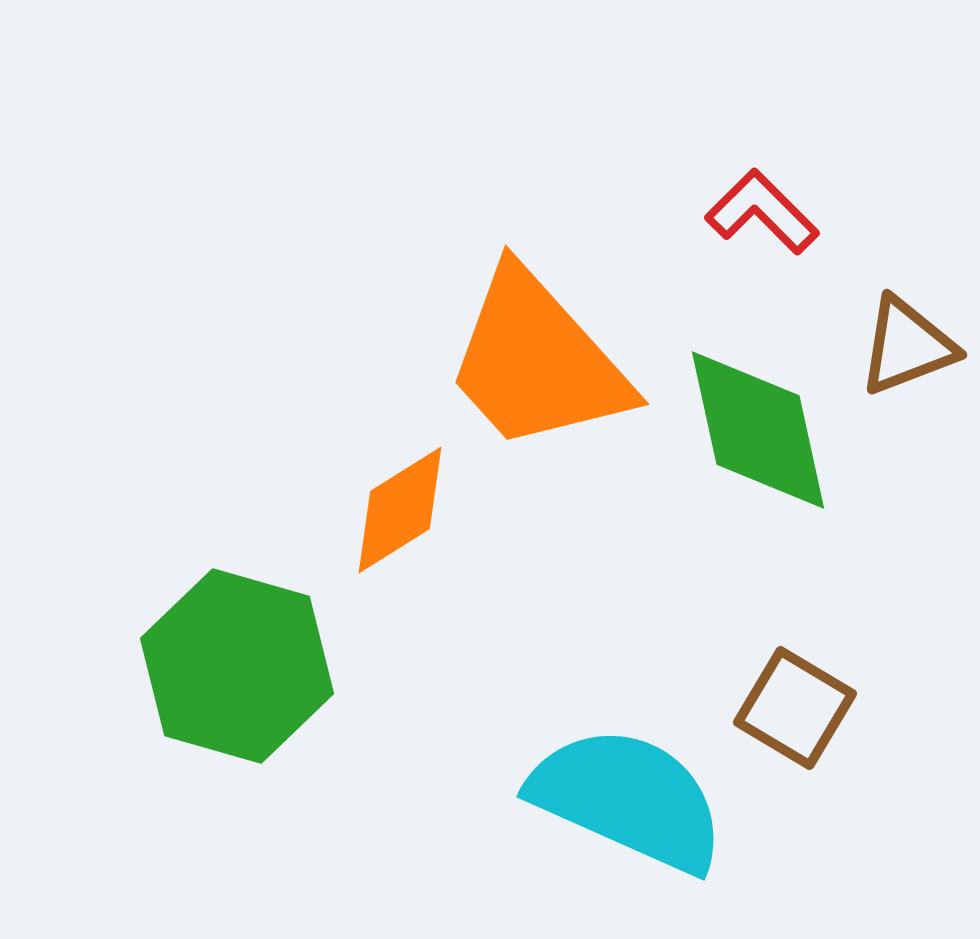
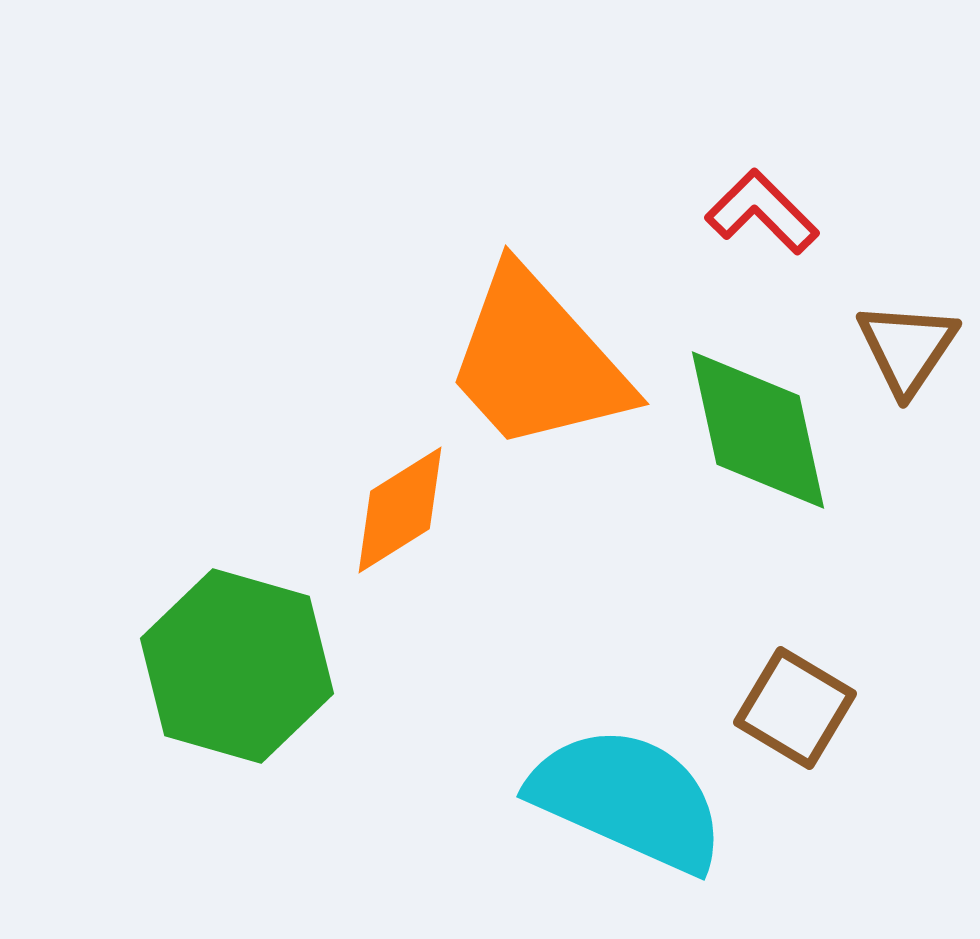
brown triangle: moved 2 px down; rotated 35 degrees counterclockwise
